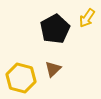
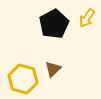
black pentagon: moved 1 px left, 5 px up
yellow hexagon: moved 2 px right, 1 px down
